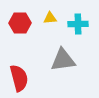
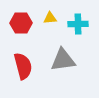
red hexagon: moved 1 px right
red semicircle: moved 4 px right, 12 px up
